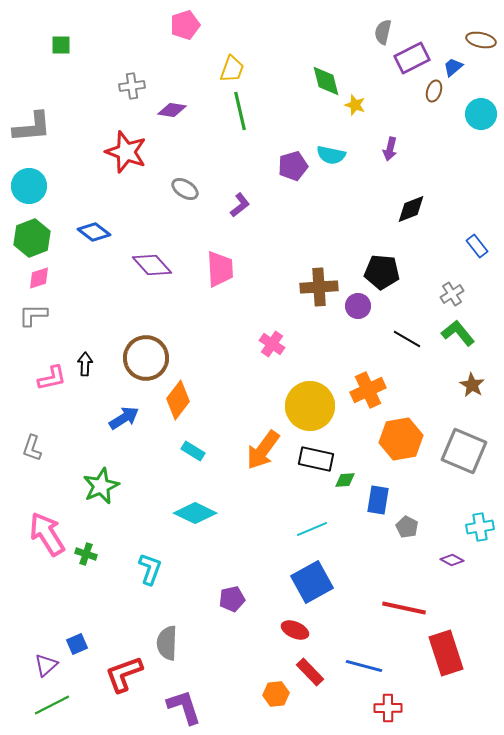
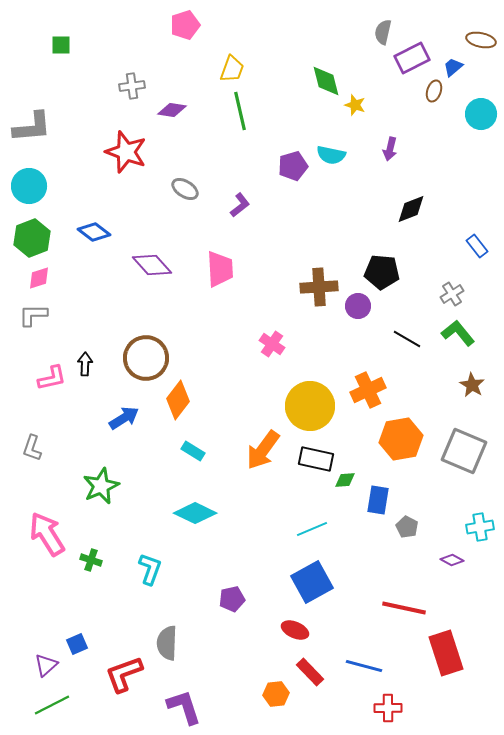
green cross at (86, 554): moved 5 px right, 6 px down
